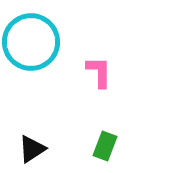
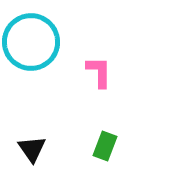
black triangle: rotated 32 degrees counterclockwise
